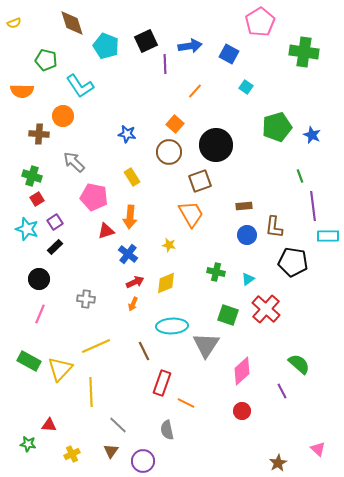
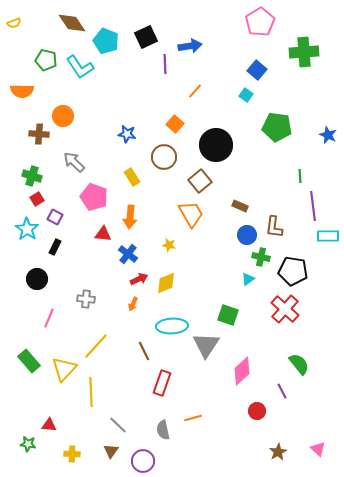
brown diamond at (72, 23): rotated 16 degrees counterclockwise
black square at (146, 41): moved 4 px up
cyan pentagon at (106, 46): moved 5 px up
green cross at (304, 52): rotated 12 degrees counterclockwise
blue square at (229, 54): moved 28 px right, 16 px down; rotated 12 degrees clockwise
cyan L-shape at (80, 86): moved 19 px up
cyan square at (246, 87): moved 8 px down
green pentagon at (277, 127): rotated 24 degrees clockwise
blue star at (312, 135): moved 16 px right
brown circle at (169, 152): moved 5 px left, 5 px down
green line at (300, 176): rotated 16 degrees clockwise
brown square at (200, 181): rotated 20 degrees counterclockwise
pink pentagon at (94, 197): rotated 8 degrees clockwise
brown rectangle at (244, 206): moved 4 px left; rotated 28 degrees clockwise
purple square at (55, 222): moved 5 px up; rotated 28 degrees counterclockwise
cyan star at (27, 229): rotated 15 degrees clockwise
red triangle at (106, 231): moved 3 px left, 3 px down; rotated 24 degrees clockwise
black rectangle at (55, 247): rotated 21 degrees counterclockwise
black pentagon at (293, 262): moved 9 px down
green cross at (216, 272): moved 45 px right, 15 px up
black circle at (39, 279): moved 2 px left
red arrow at (135, 282): moved 4 px right, 3 px up
red cross at (266, 309): moved 19 px right
pink line at (40, 314): moved 9 px right, 4 px down
yellow line at (96, 346): rotated 24 degrees counterclockwise
green rectangle at (29, 361): rotated 20 degrees clockwise
green semicircle at (299, 364): rotated 10 degrees clockwise
yellow triangle at (60, 369): moved 4 px right
orange line at (186, 403): moved 7 px right, 15 px down; rotated 42 degrees counterclockwise
red circle at (242, 411): moved 15 px right
gray semicircle at (167, 430): moved 4 px left
yellow cross at (72, 454): rotated 28 degrees clockwise
brown star at (278, 463): moved 11 px up
